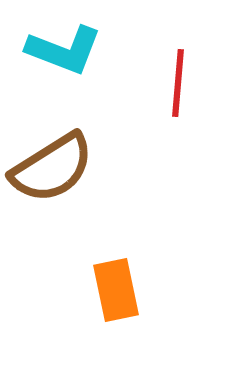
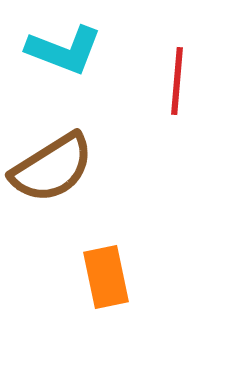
red line: moved 1 px left, 2 px up
orange rectangle: moved 10 px left, 13 px up
